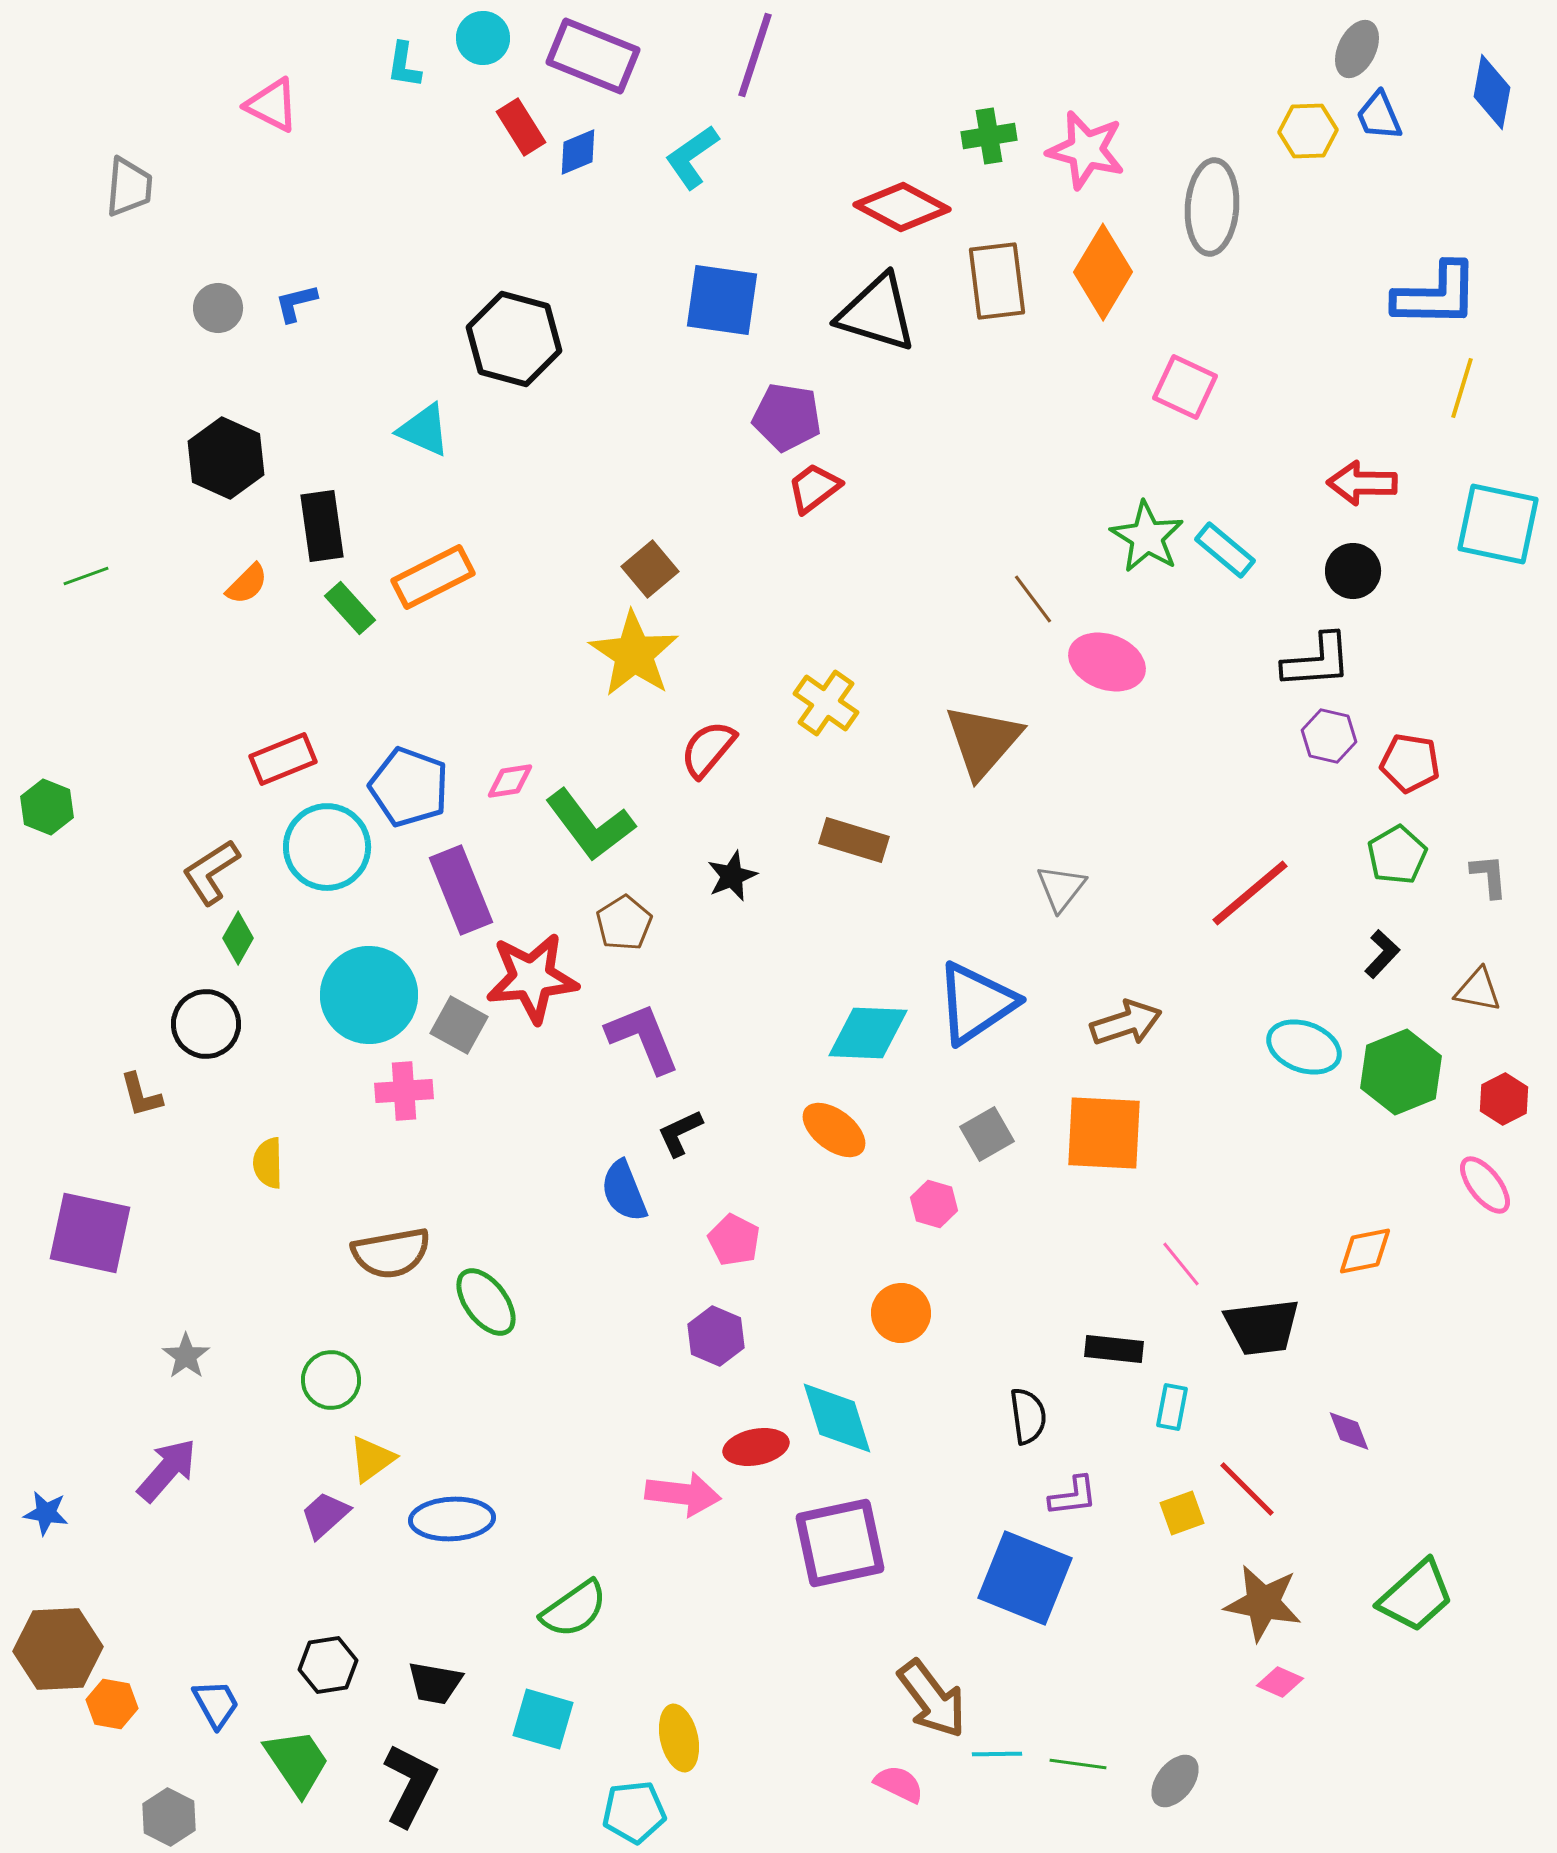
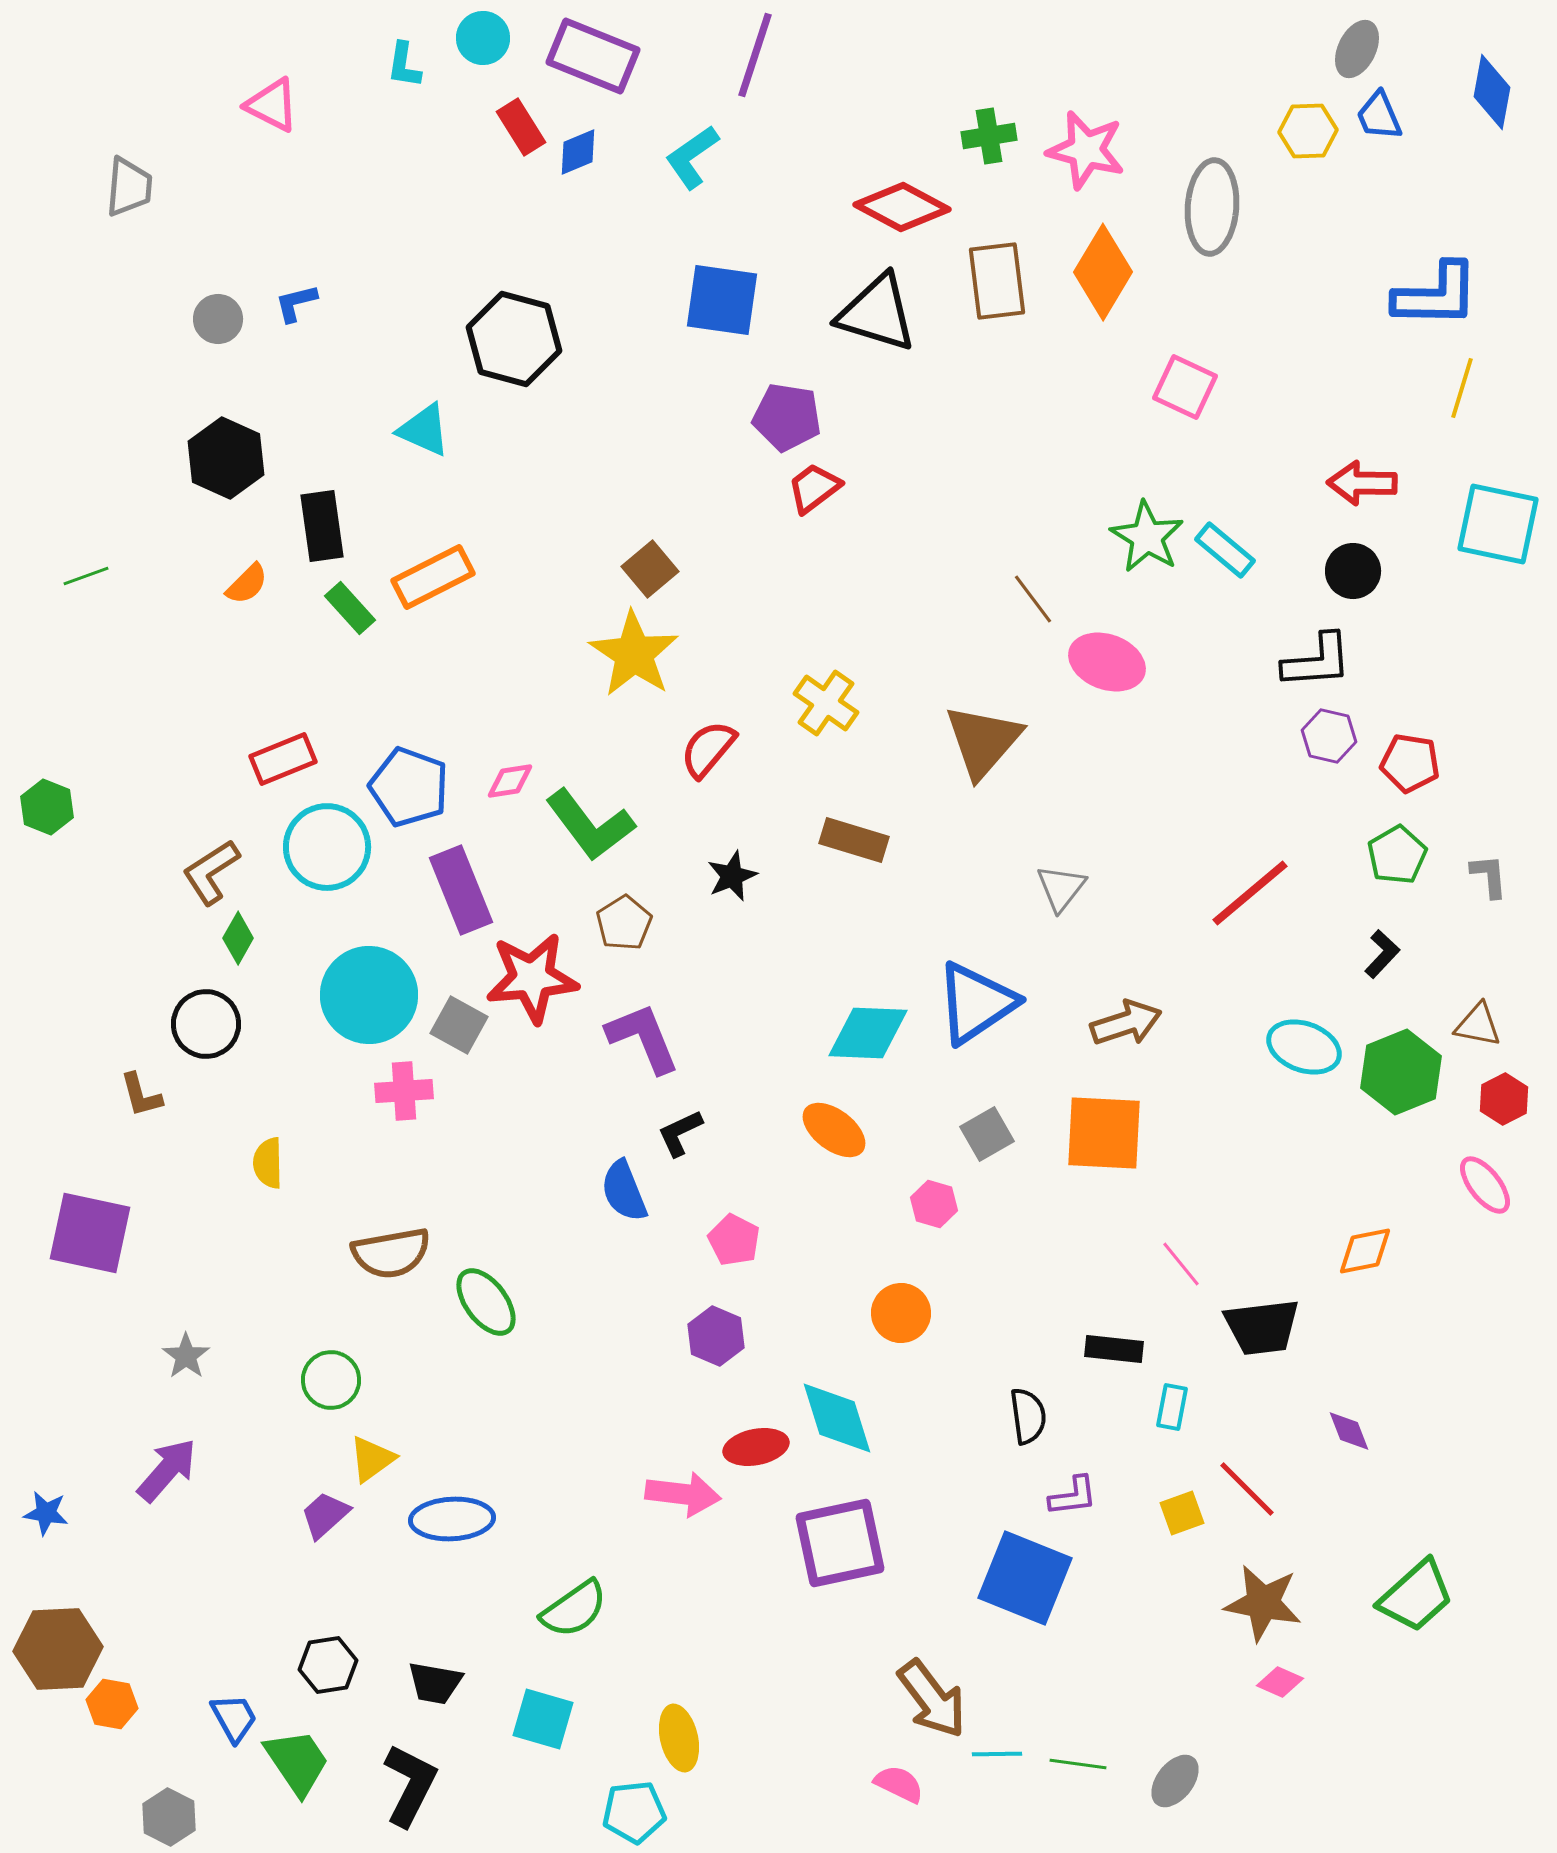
gray circle at (218, 308): moved 11 px down
brown triangle at (1478, 990): moved 35 px down
blue trapezoid at (216, 1704): moved 18 px right, 14 px down
